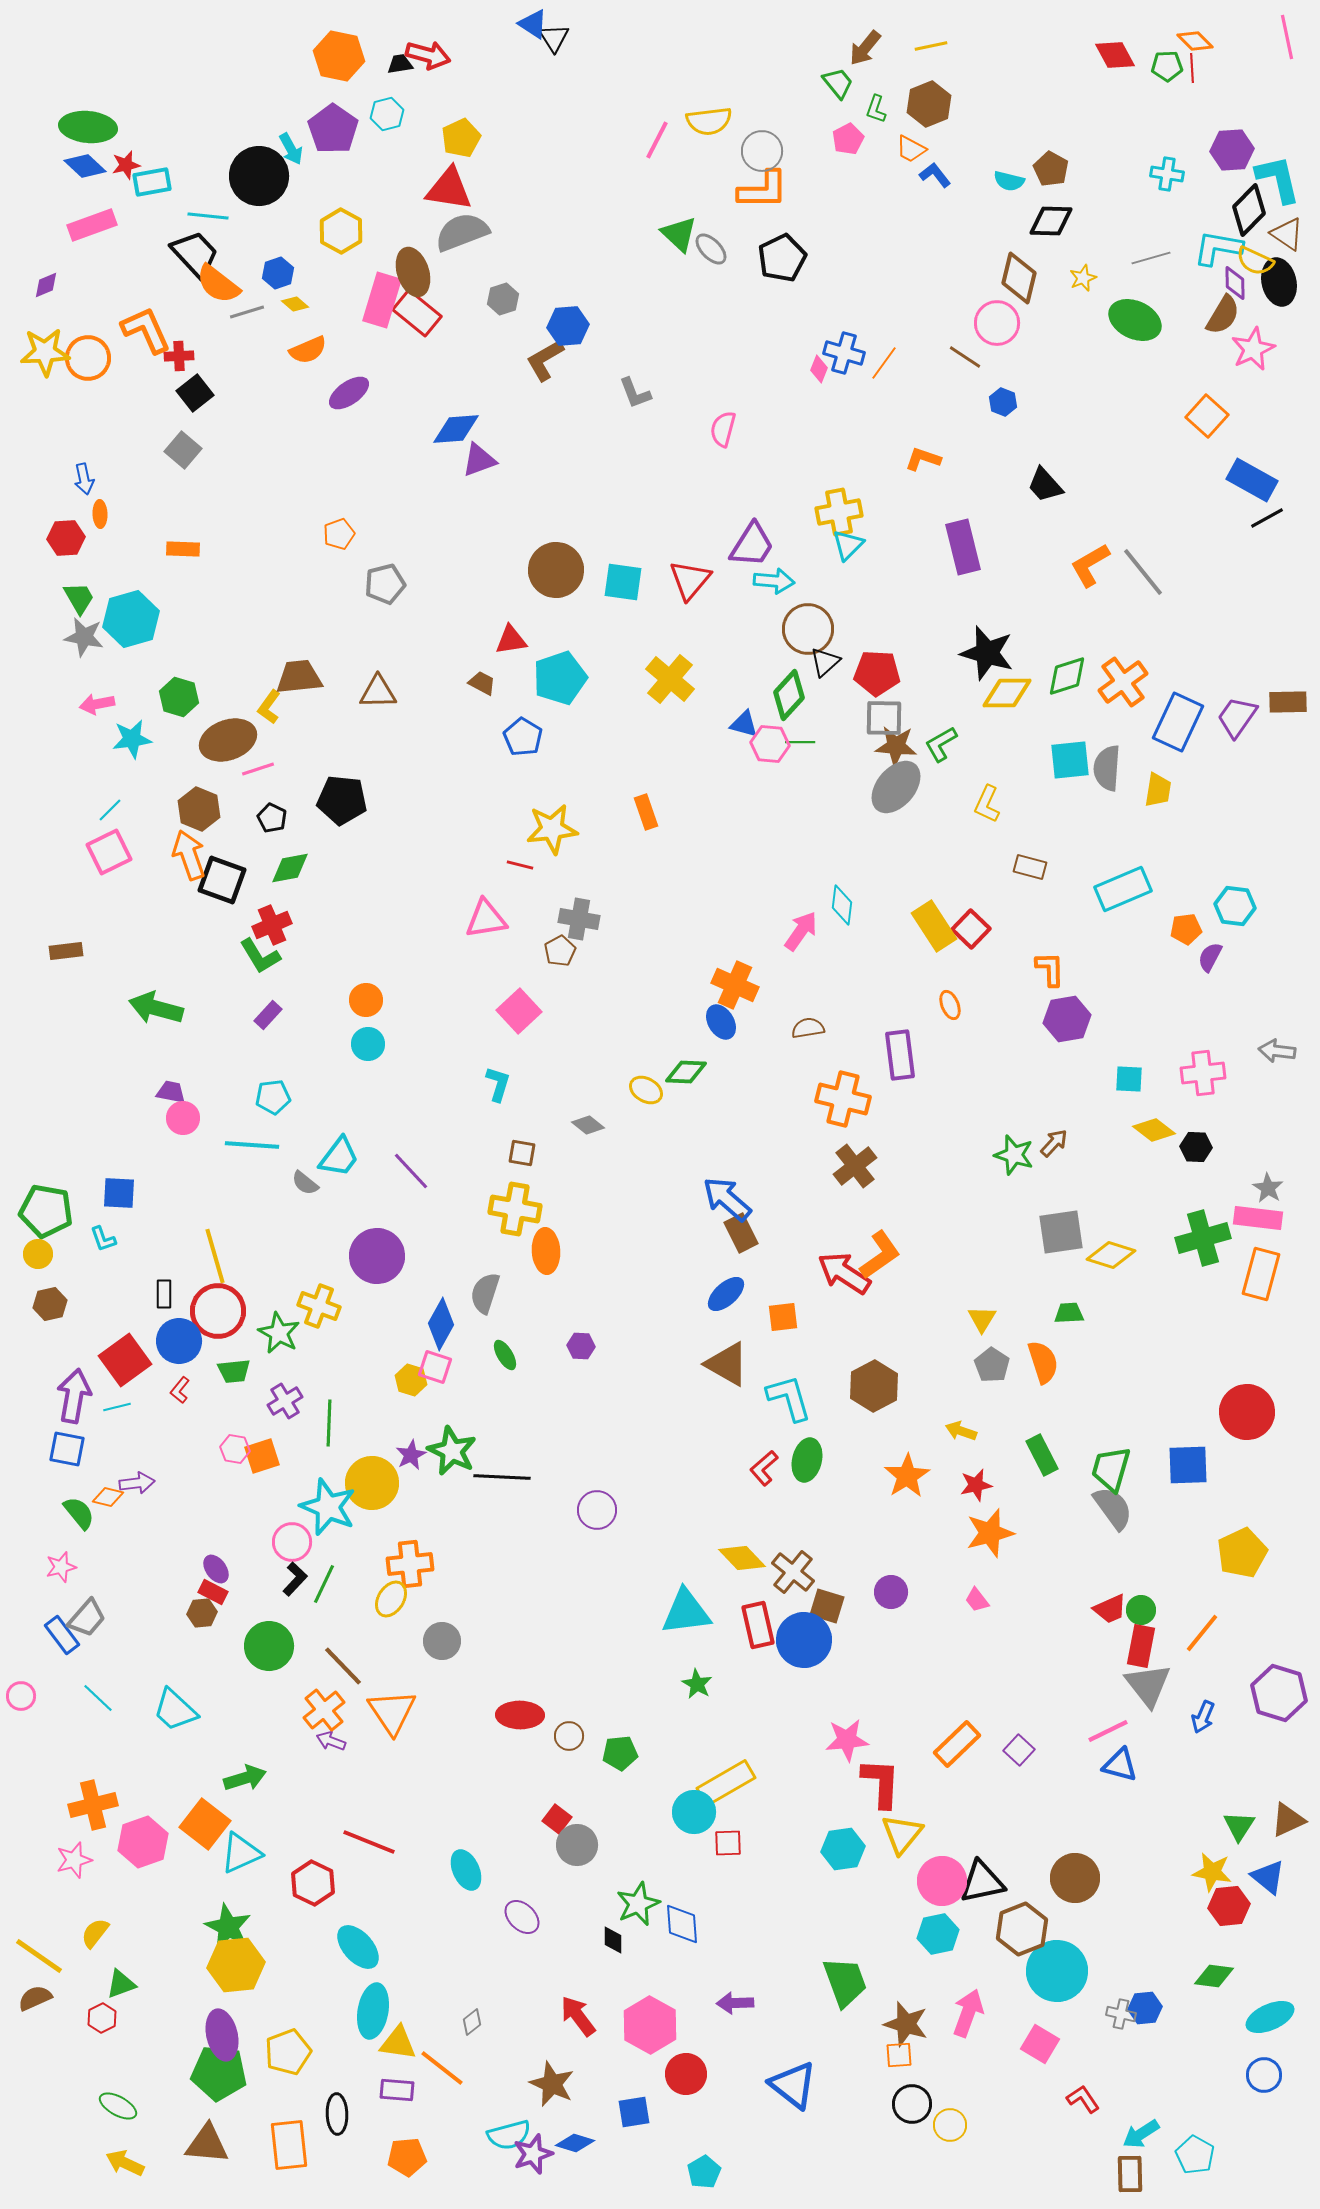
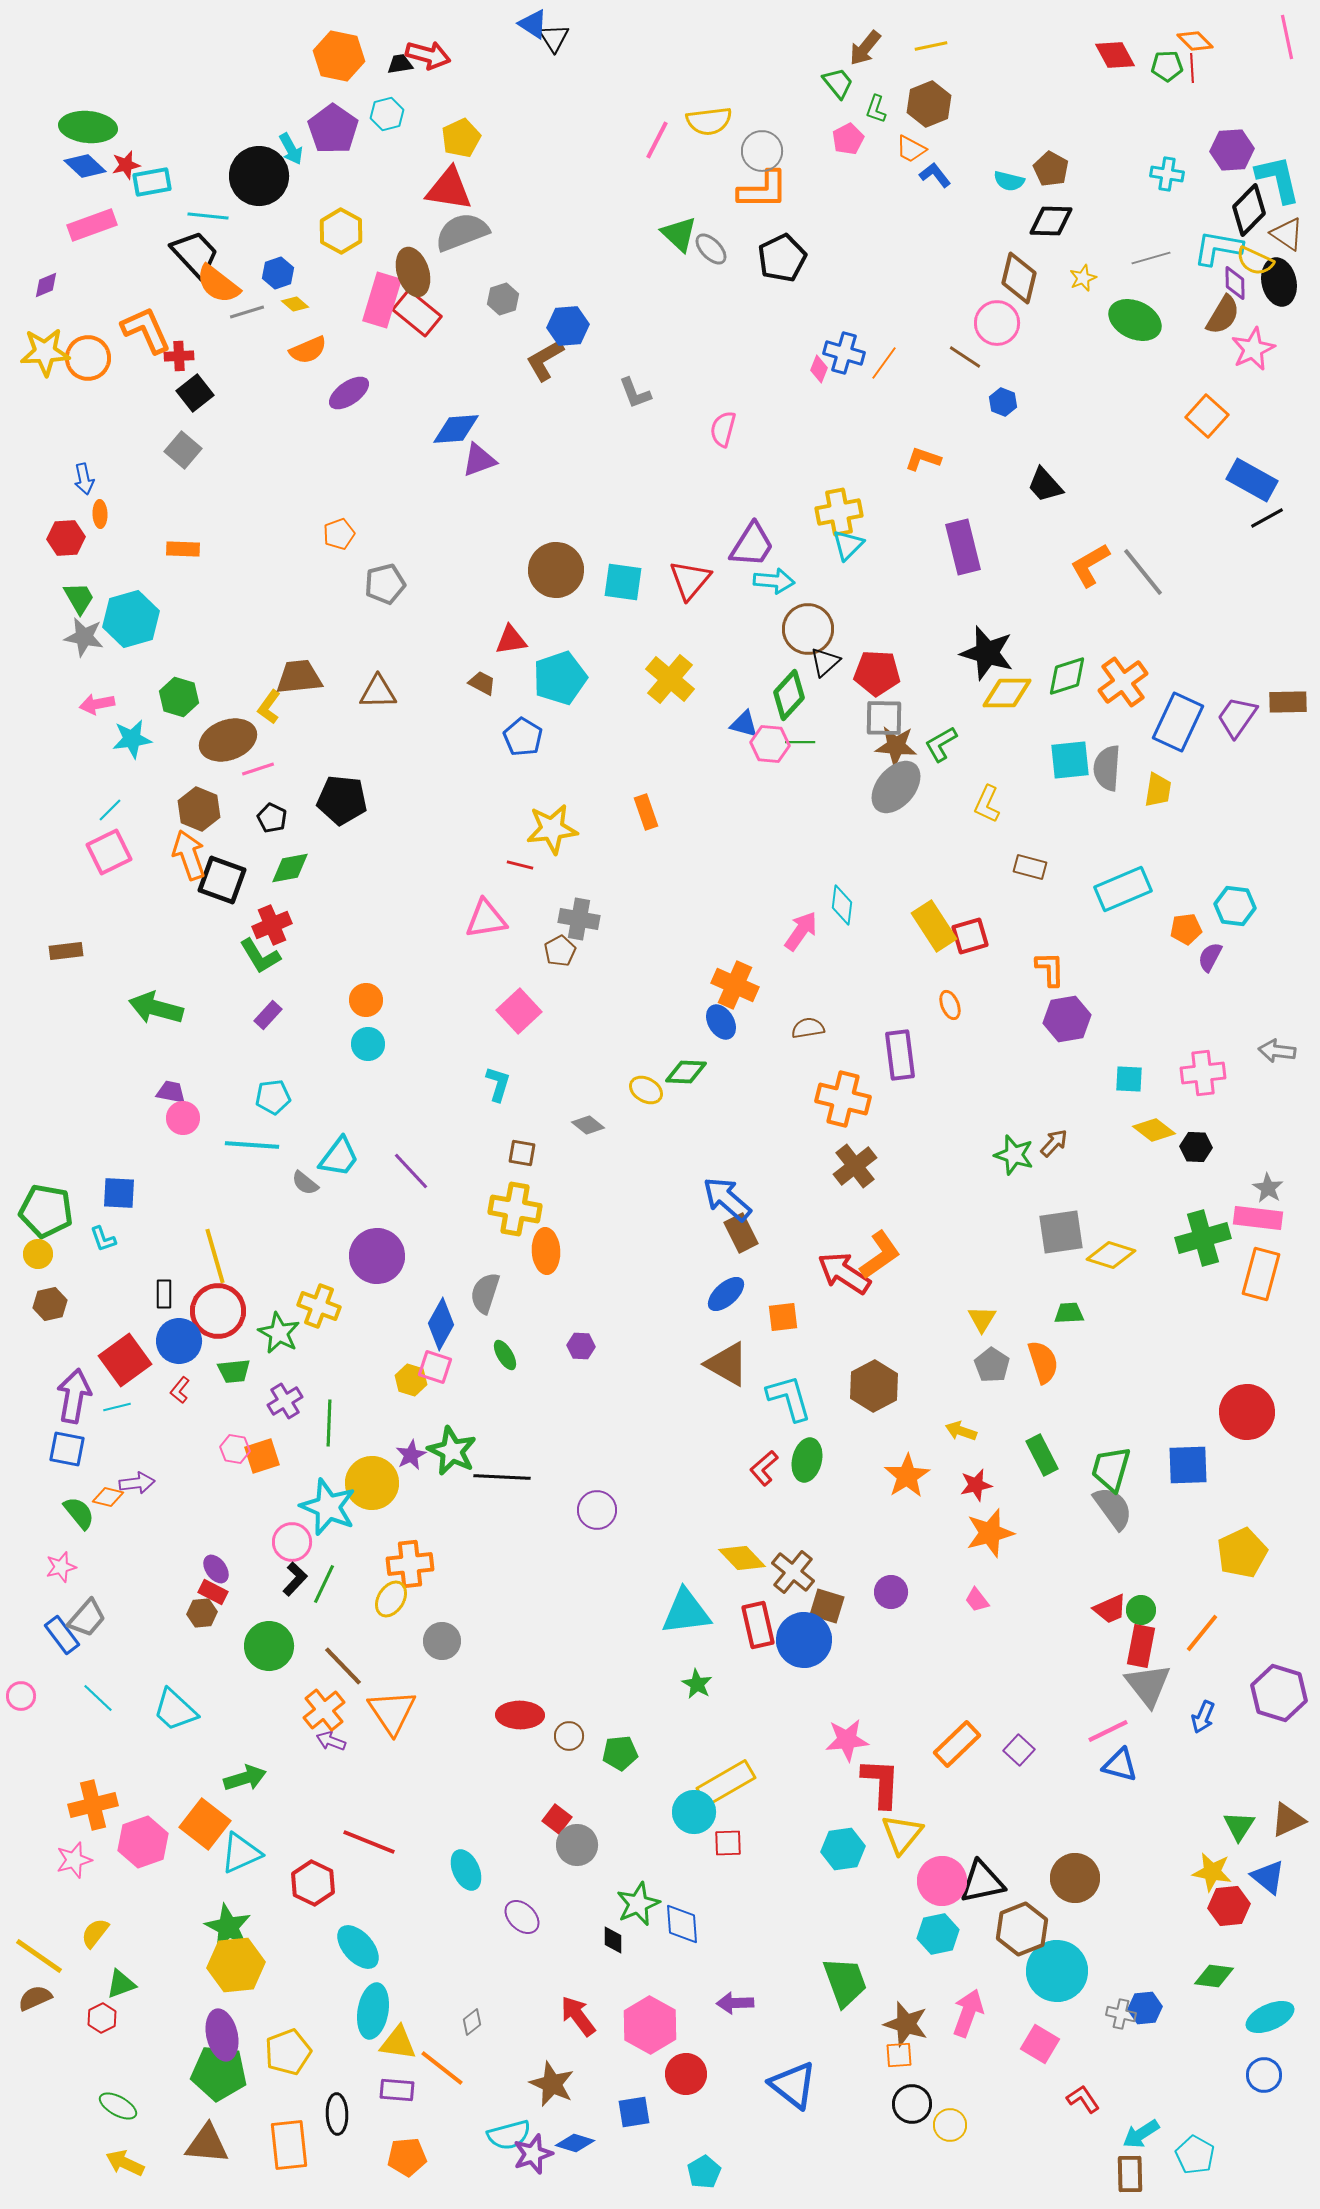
red square at (971, 929): moved 1 px left, 7 px down; rotated 30 degrees clockwise
